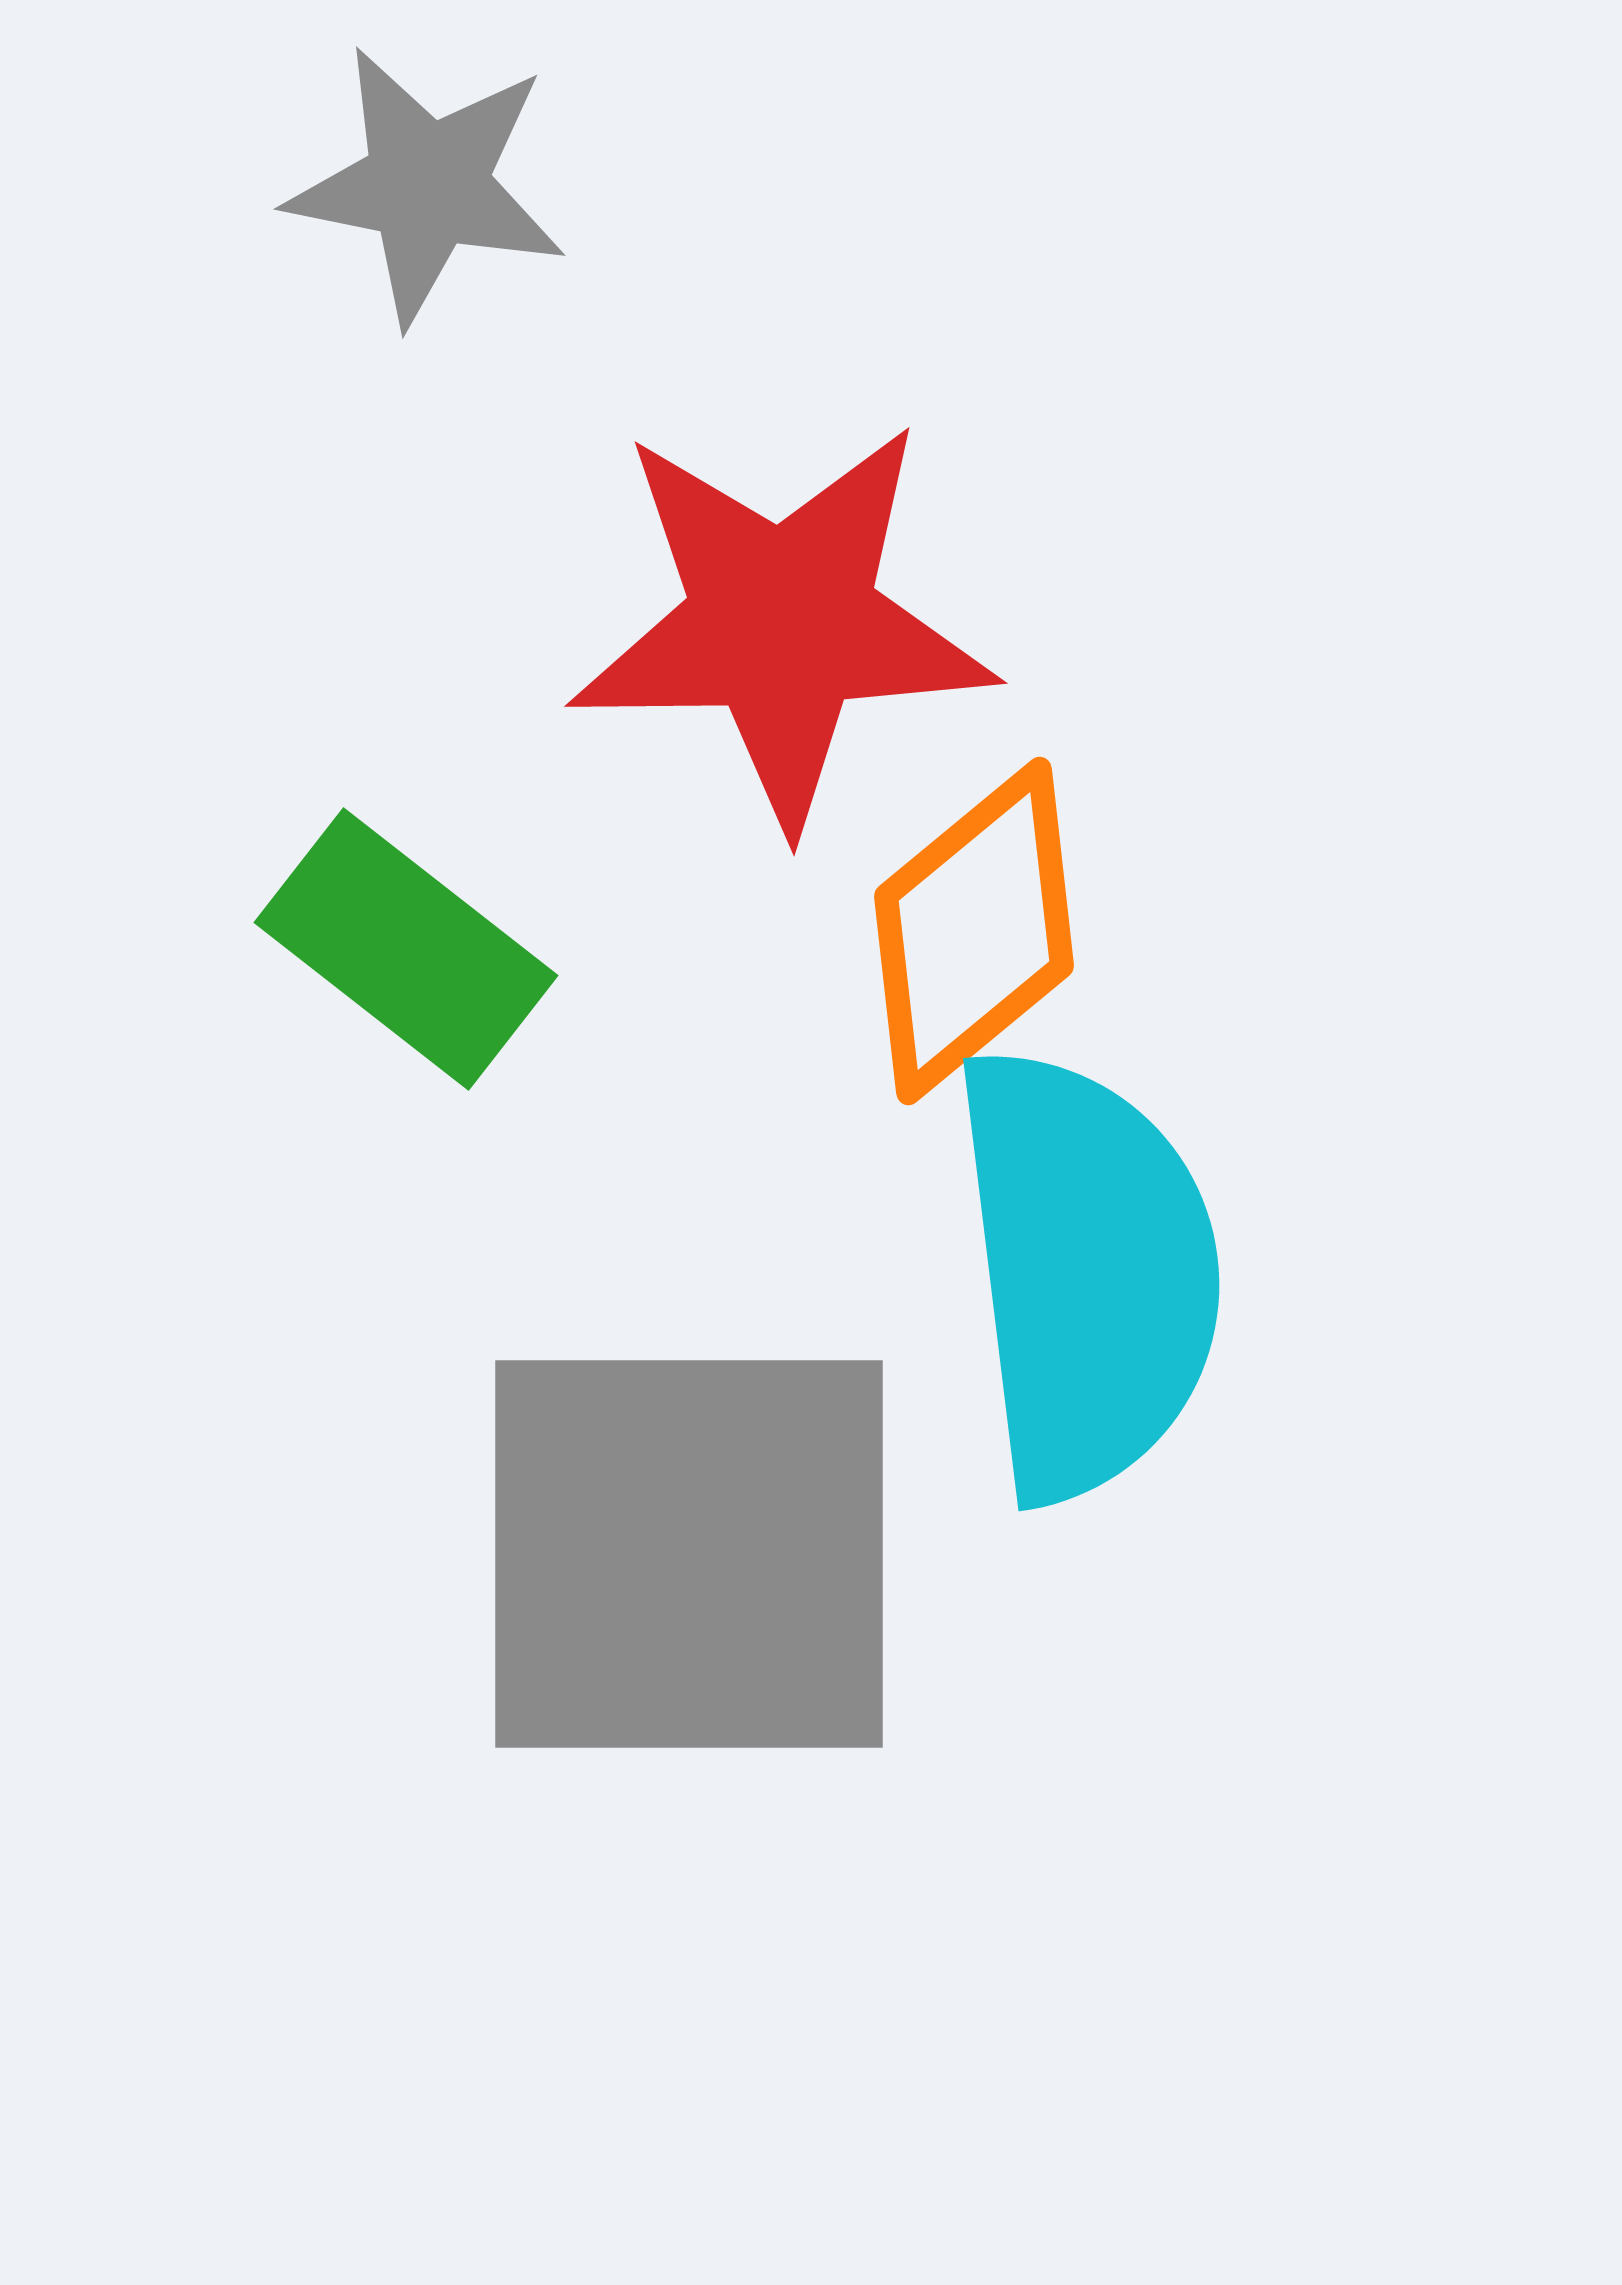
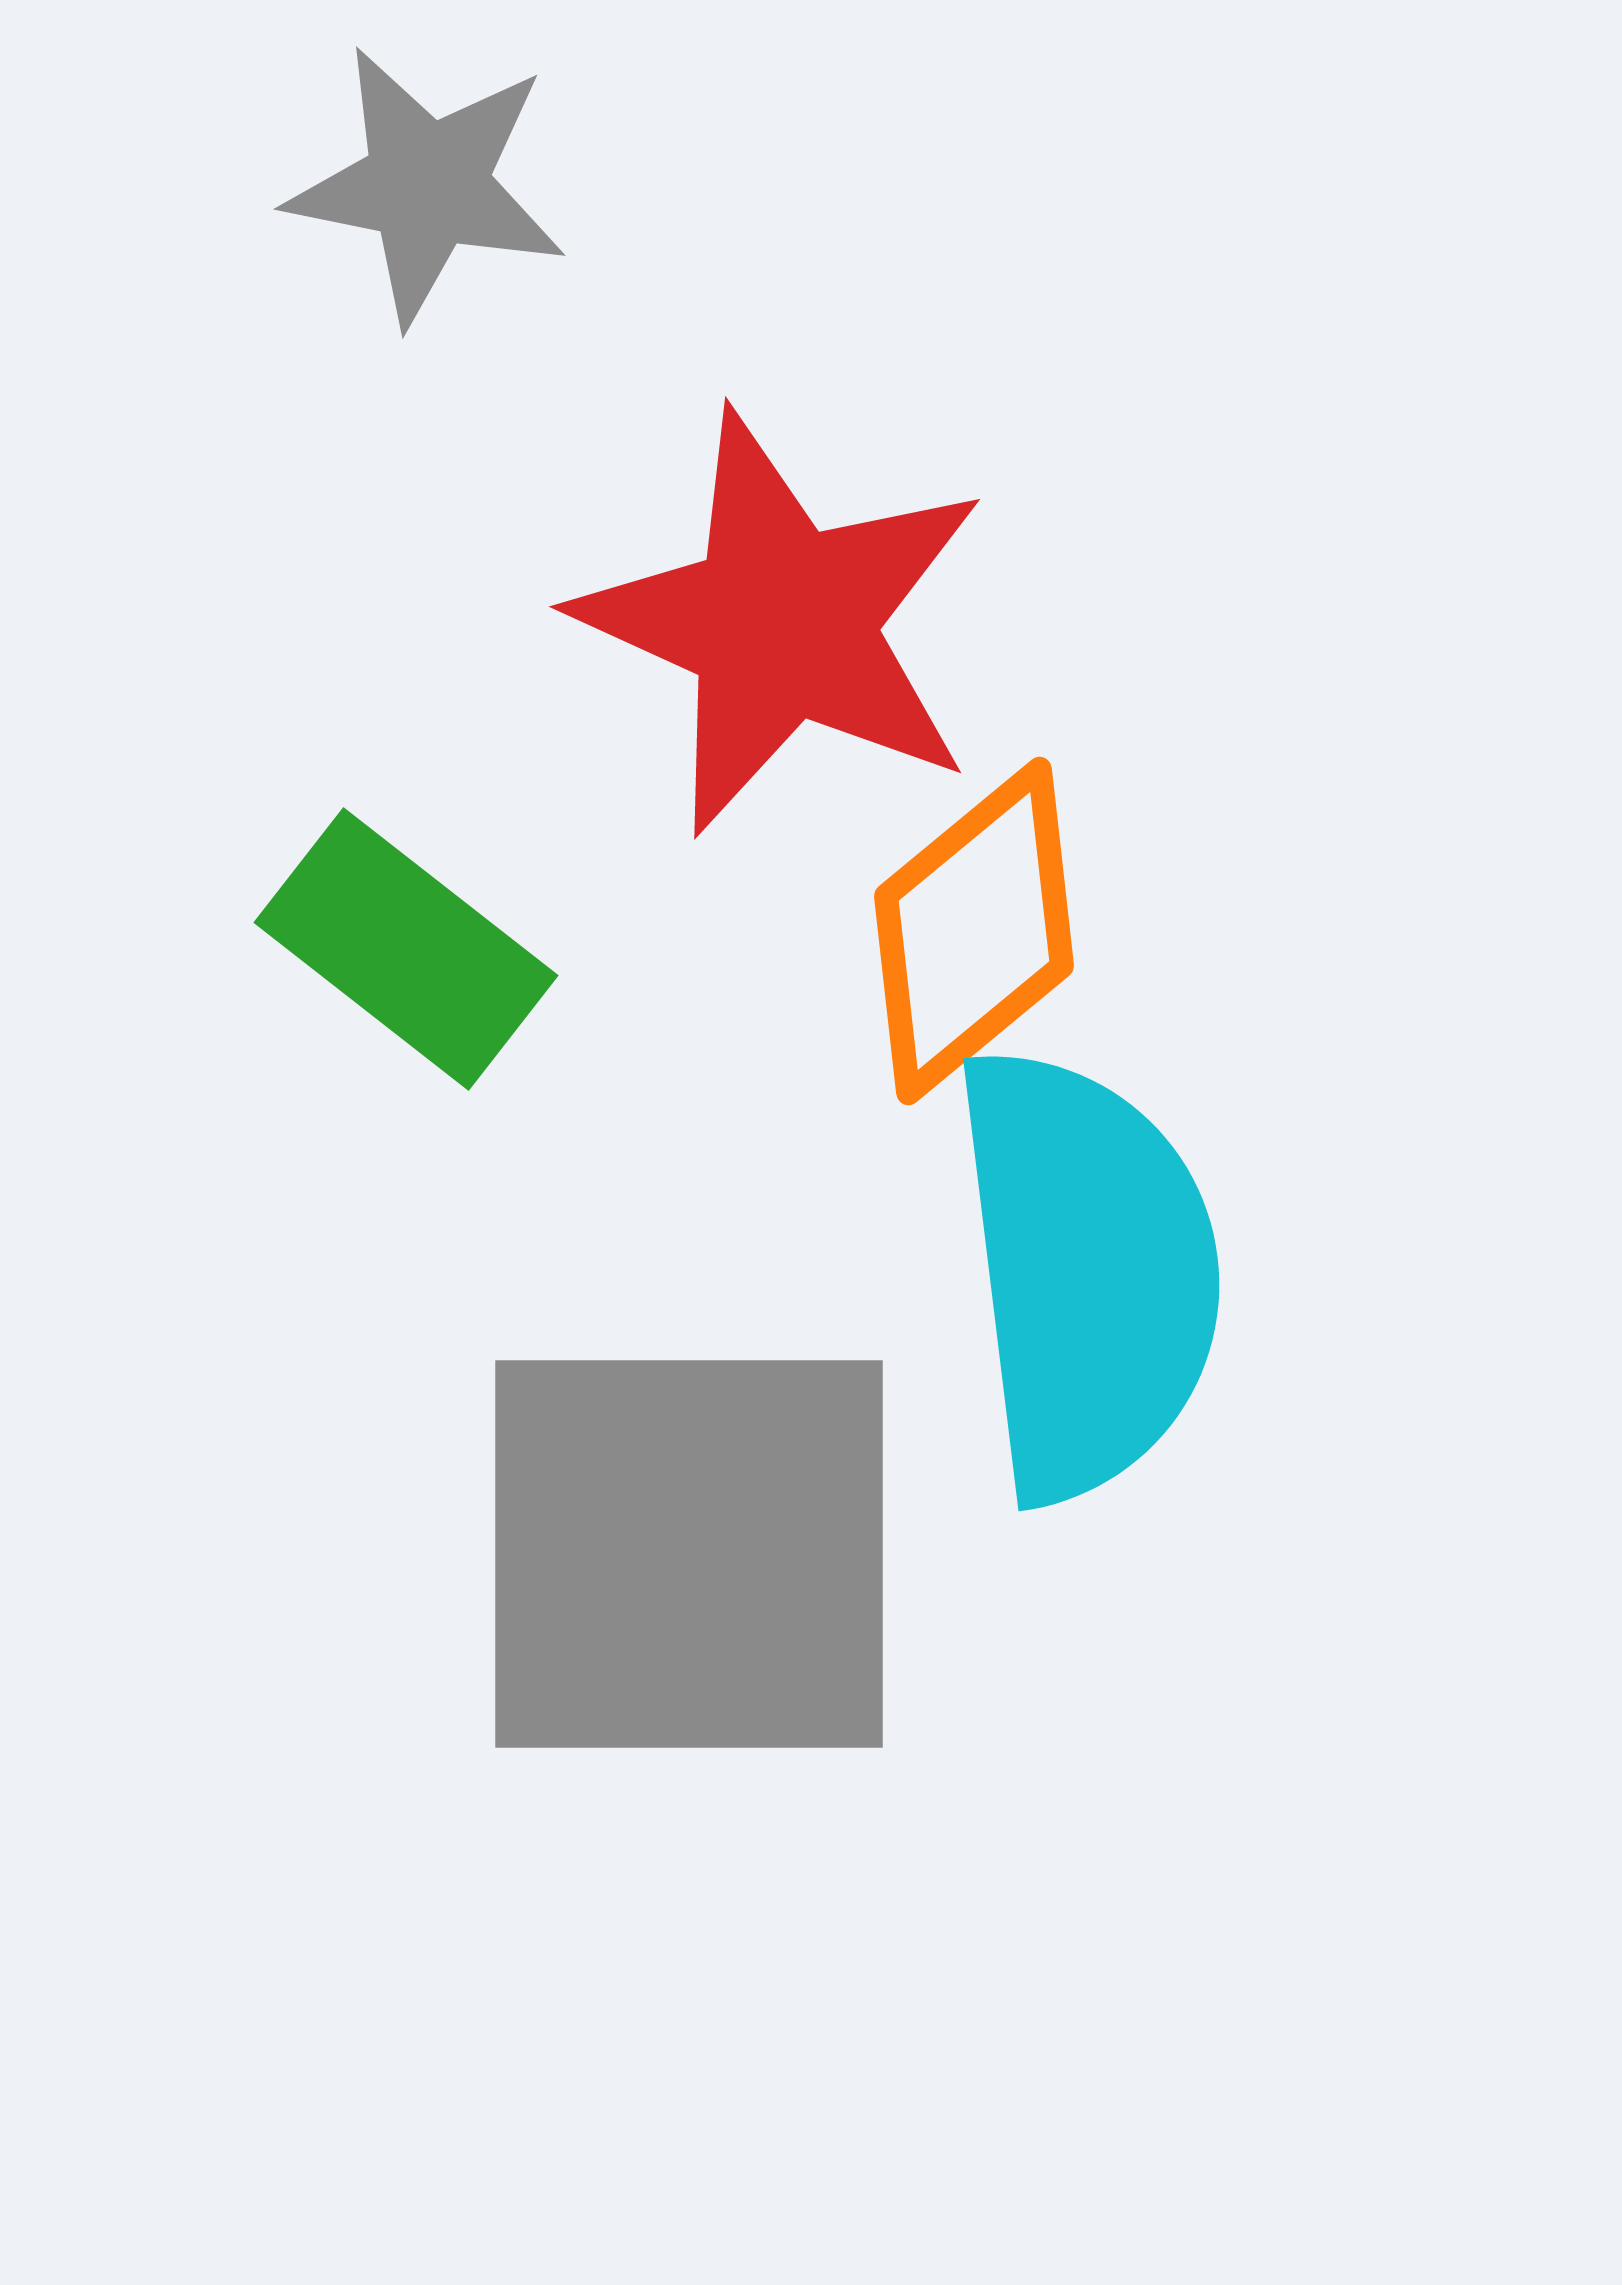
red star: rotated 25 degrees clockwise
